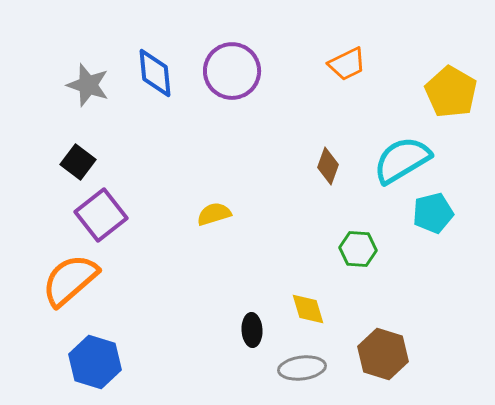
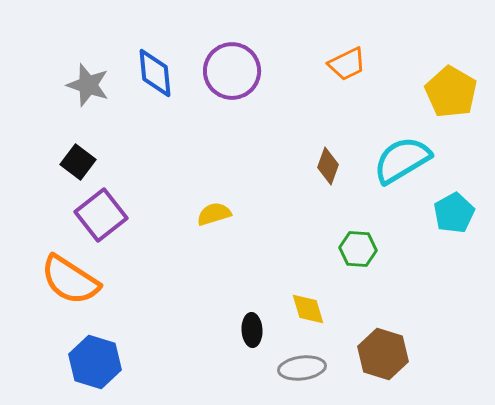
cyan pentagon: moved 21 px right; rotated 15 degrees counterclockwise
orange semicircle: rotated 106 degrees counterclockwise
